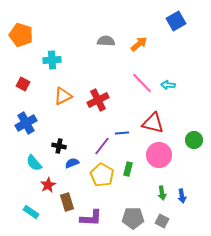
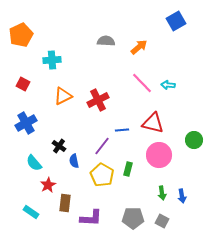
orange pentagon: rotated 30 degrees clockwise
orange arrow: moved 3 px down
blue line: moved 3 px up
black cross: rotated 24 degrees clockwise
blue semicircle: moved 2 px right, 2 px up; rotated 80 degrees counterclockwise
brown rectangle: moved 2 px left, 1 px down; rotated 24 degrees clockwise
